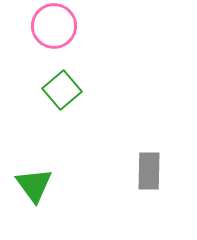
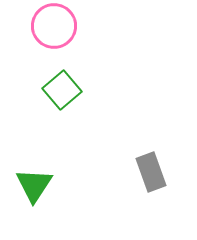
gray rectangle: moved 2 px right, 1 px down; rotated 21 degrees counterclockwise
green triangle: rotated 9 degrees clockwise
